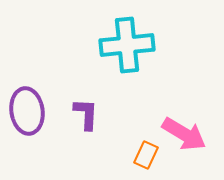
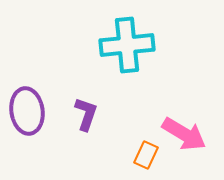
purple L-shape: rotated 16 degrees clockwise
